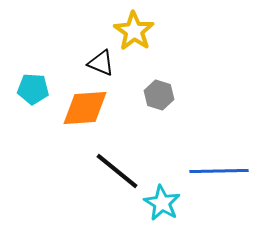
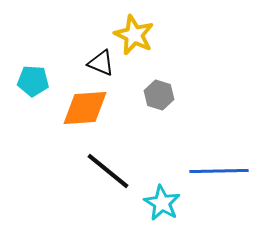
yellow star: moved 4 px down; rotated 9 degrees counterclockwise
cyan pentagon: moved 8 px up
black line: moved 9 px left
